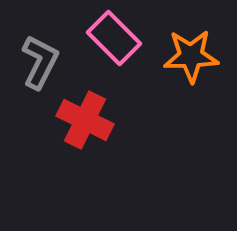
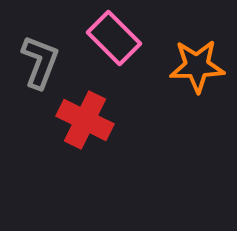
orange star: moved 6 px right, 10 px down
gray L-shape: rotated 6 degrees counterclockwise
